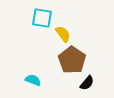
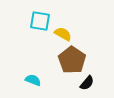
cyan square: moved 2 px left, 3 px down
yellow semicircle: rotated 24 degrees counterclockwise
